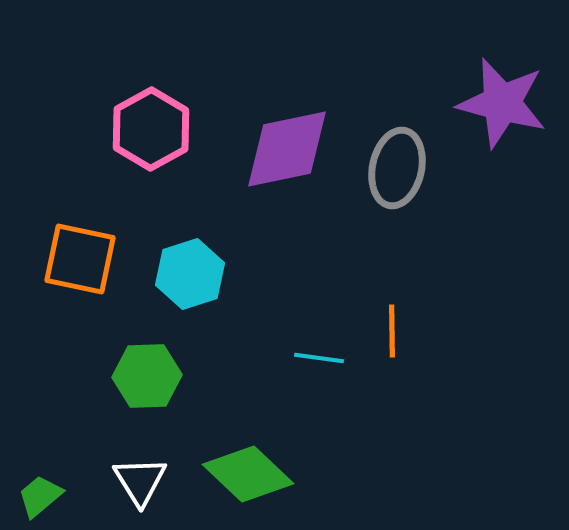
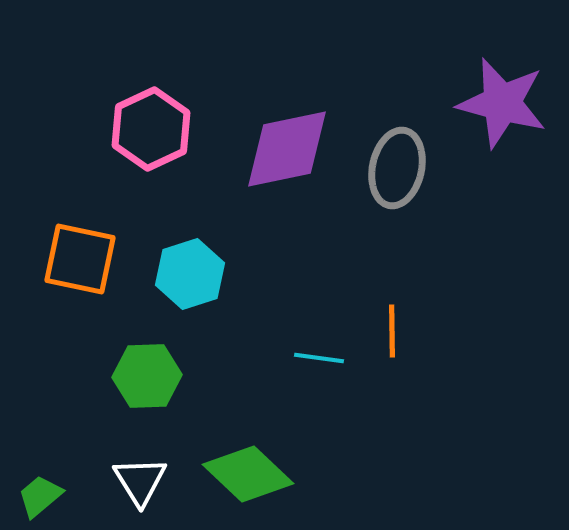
pink hexagon: rotated 4 degrees clockwise
